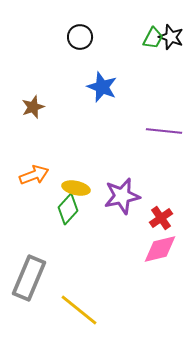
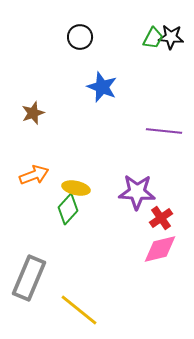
black star: rotated 15 degrees counterclockwise
brown star: moved 6 px down
purple star: moved 15 px right, 4 px up; rotated 15 degrees clockwise
